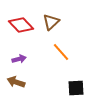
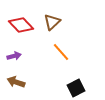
brown triangle: moved 1 px right
purple arrow: moved 5 px left, 3 px up
black square: rotated 24 degrees counterclockwise
